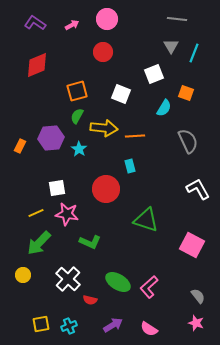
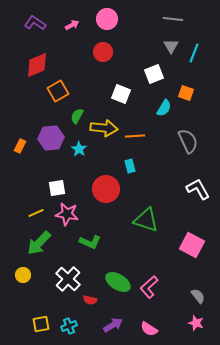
gray line at (177, 19): moved 4 px left
orange square at (77, 91): moved 19 px left; rotated 15 degrees counterclockwise
